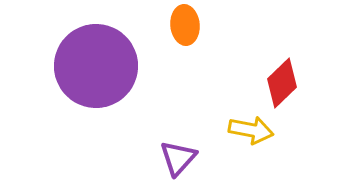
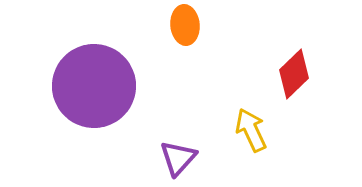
purple circle: moved 2 px left, 20 px down
red diamond: moved 12 px right, 9 px up
yellow arrow: rotated 126 degrees counterclockwise
